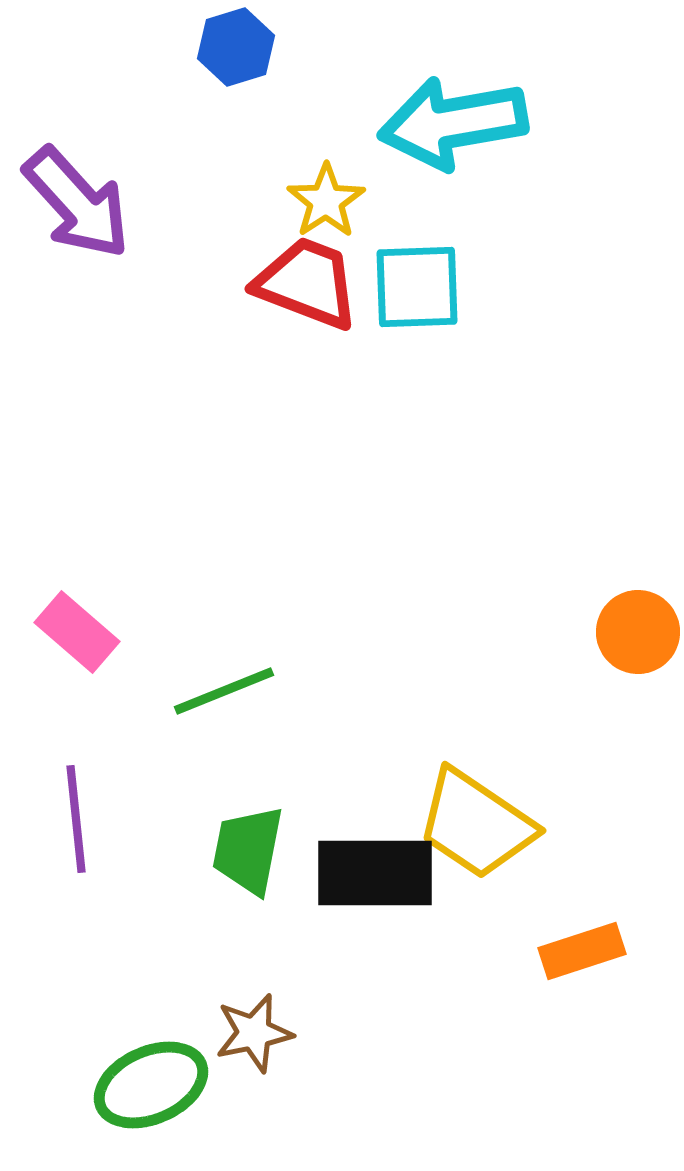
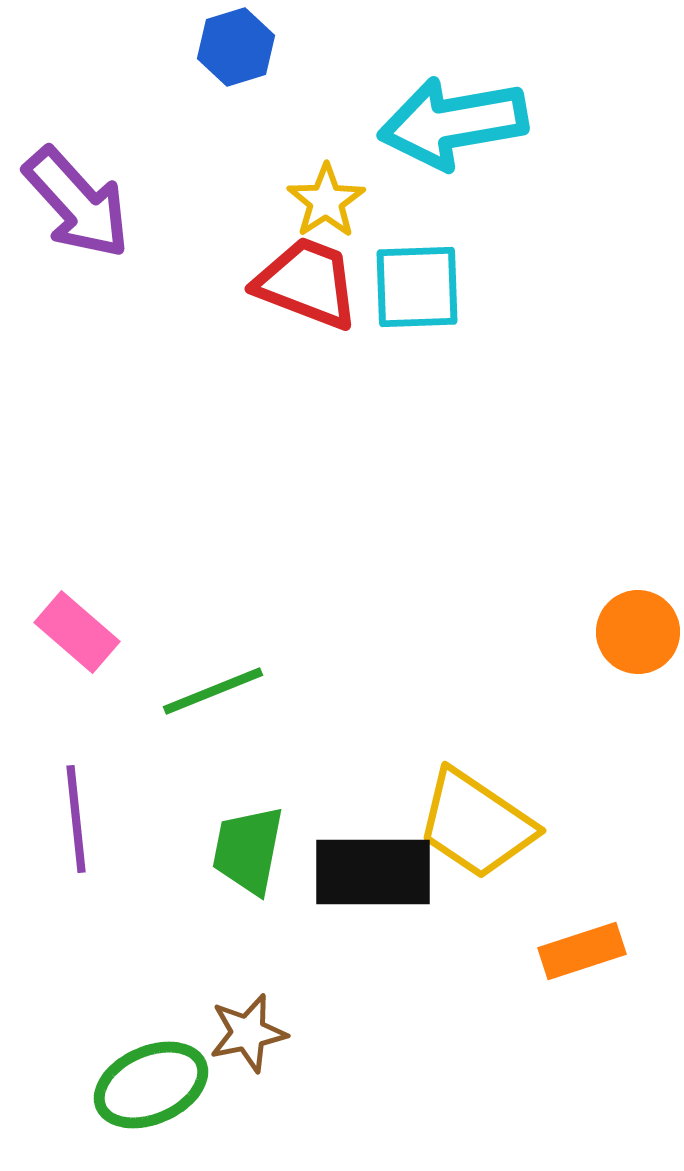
green line: moved 11 px left
black rectangle: moved 2 px left, 1 px up
brown star: moved 6 px left
